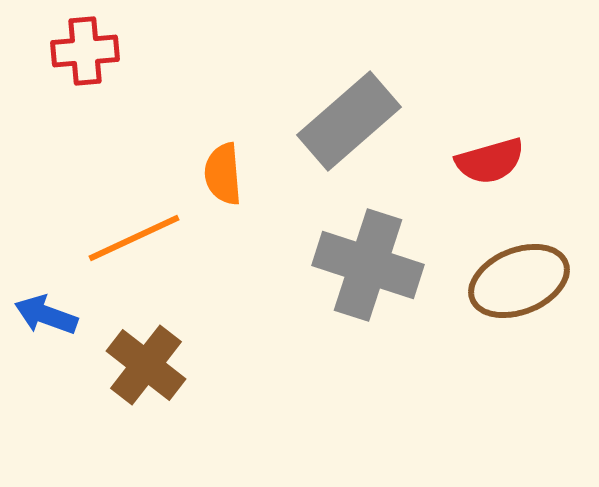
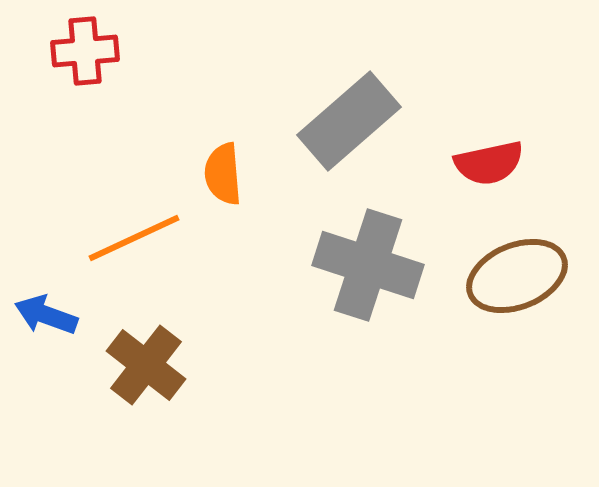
red semicircle: moved 1 px left, 2 px down; rotated 4 degrees clockwise
brown ellipse: moved 2 px left, 5 px up
